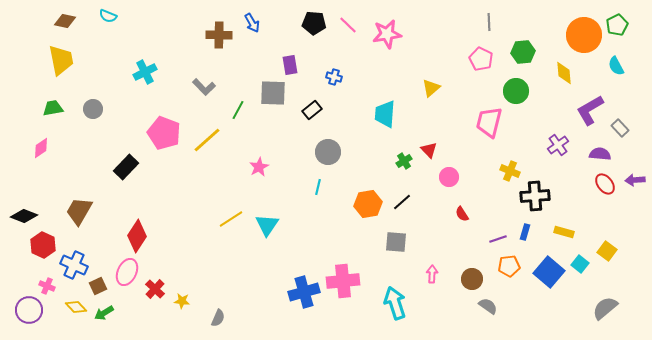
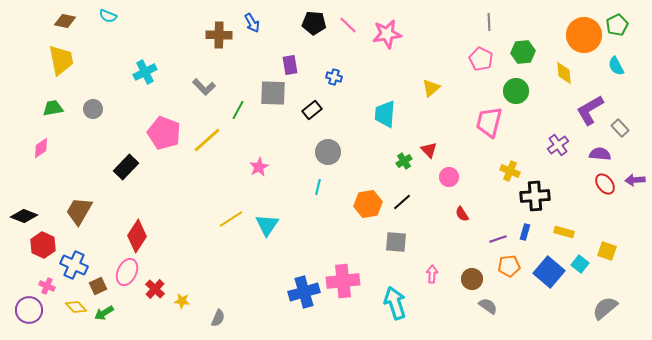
yellow square at (607, 251): rotated 18 degrees counterclockwise
